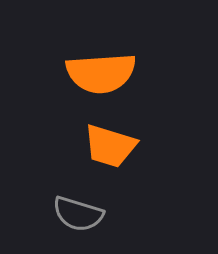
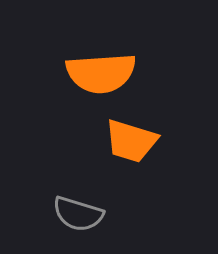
orange trapezoid: moved 21 px right, 5 px up
